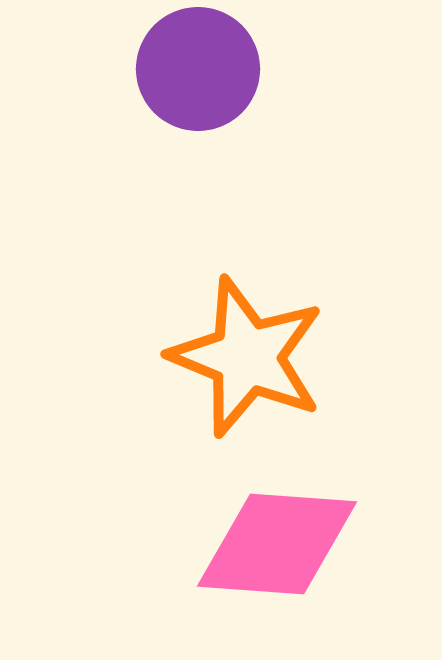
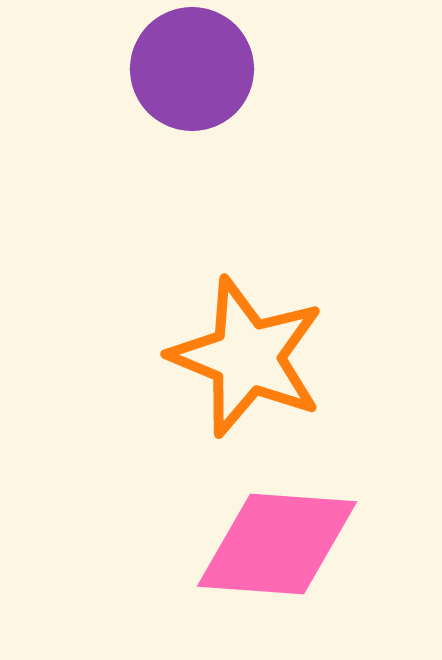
purple circle: moved 6 px left
